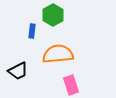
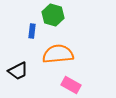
green hexagon: rotated 15 degrees counterclockwise
pink rectangle: rotated 42 degrees counterclockwise
